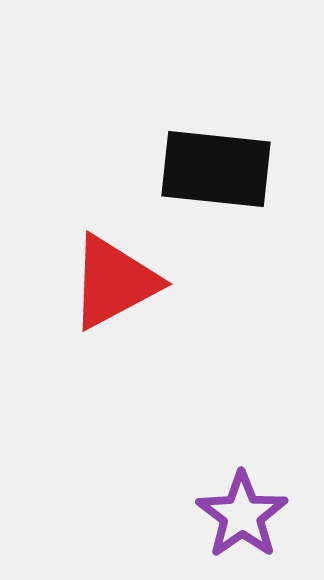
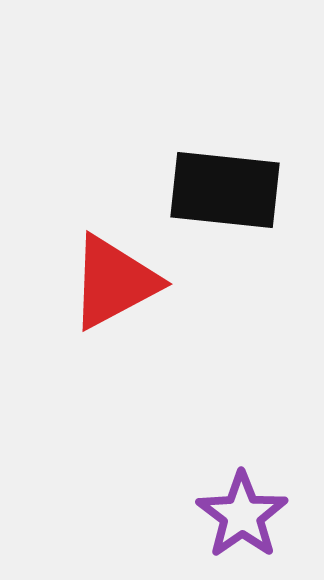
black rectangle: moved 9 px right, 21 px down
